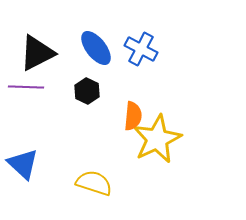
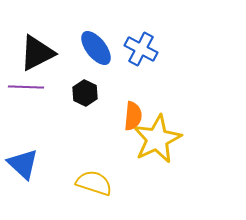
black hexagon: moved 2 px left, 2 px down
